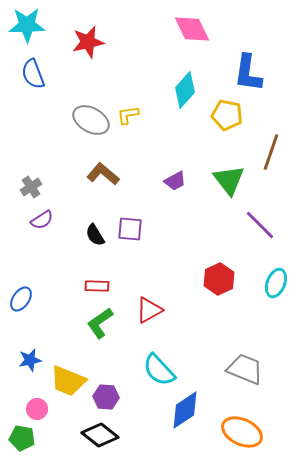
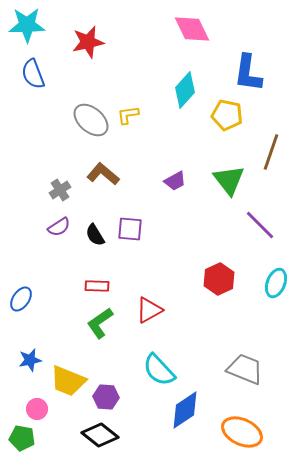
gray ellipse: rotated 12 degrees clockwise
gray cross: moved 29 px right, 3 px down
purple semicircle: moved 17 px right, 7 px down
